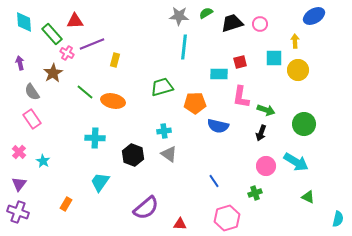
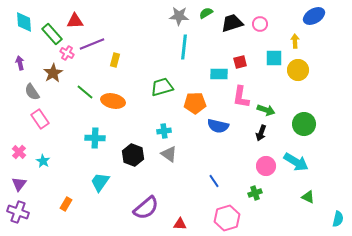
pink rectangle at (32, 119): moved 8 px right
